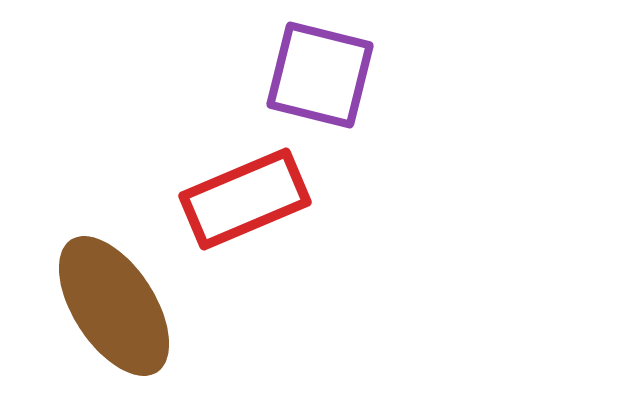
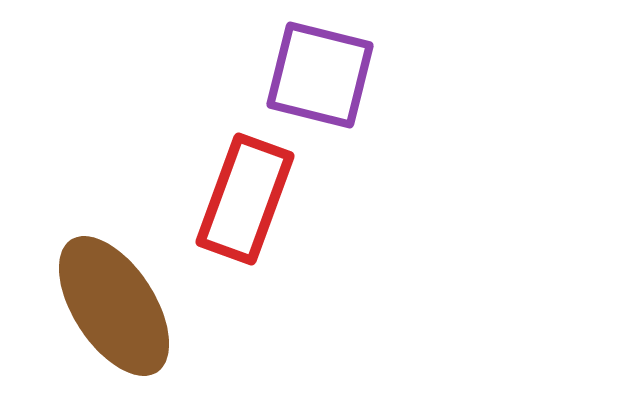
red rectangle: rotated 47 degrees counterclockwise
